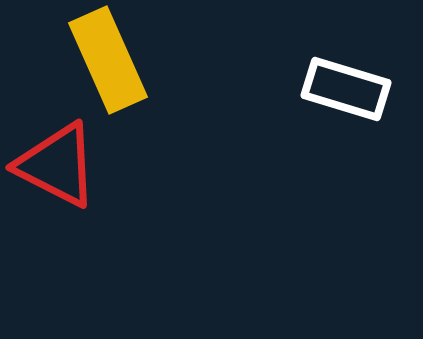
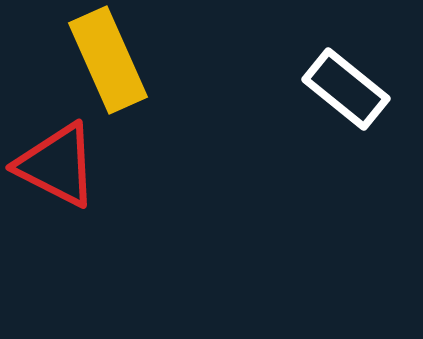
white rectangle: rotated 22 degrees clockwise
